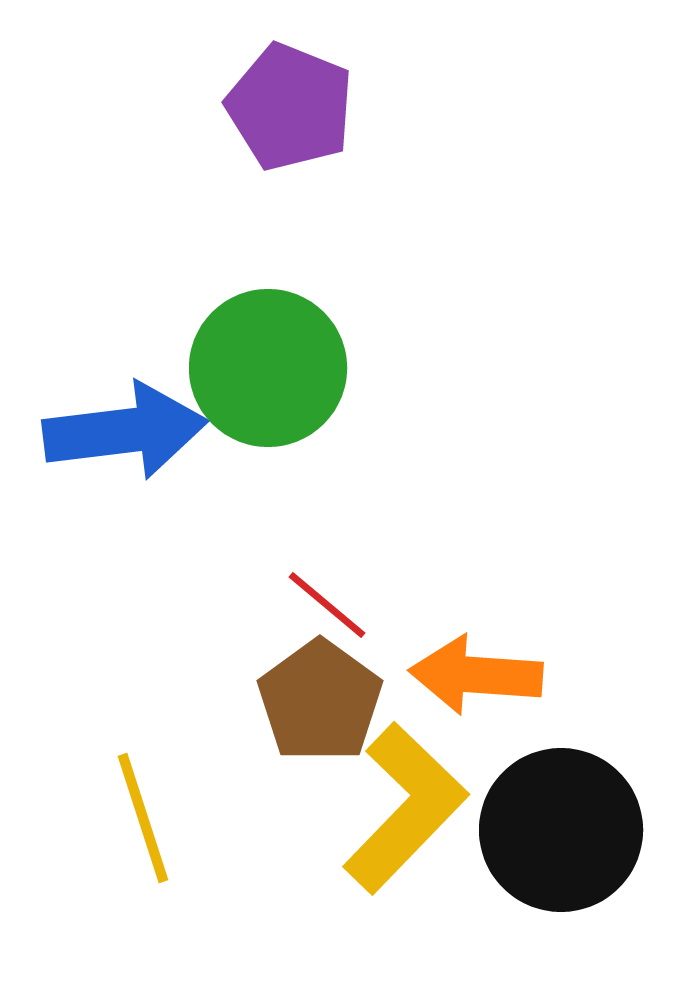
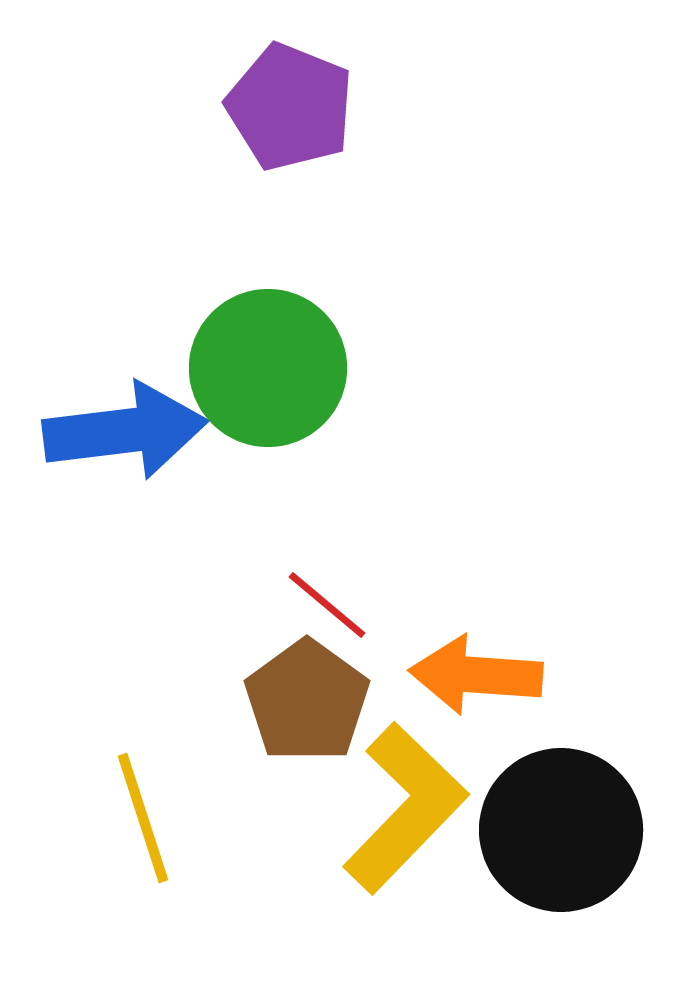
brown pentagon: moved 13 px left
